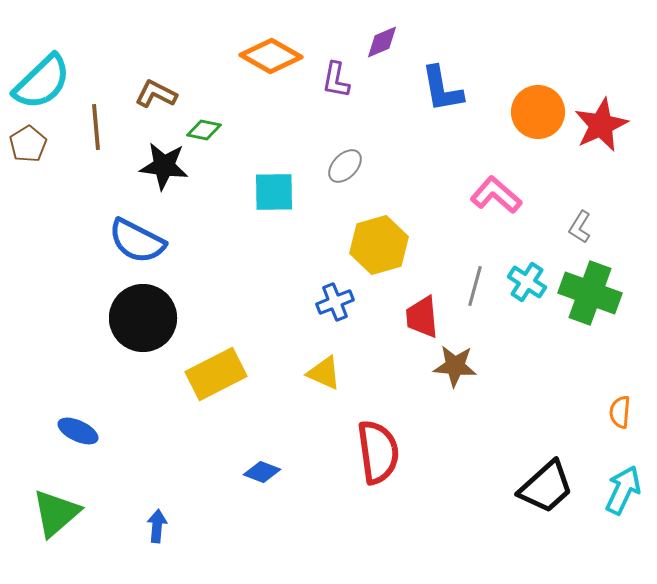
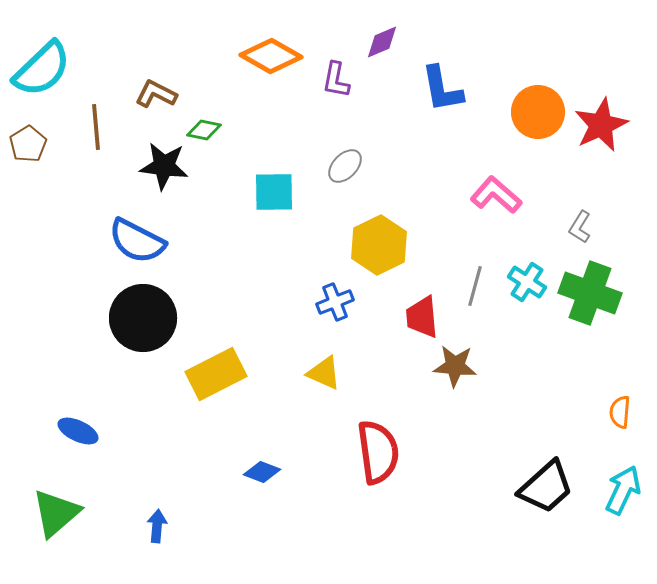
cyan semicircle: moved 13 px up
yellow hexagon: rotated 10 degrees counterclockwise
